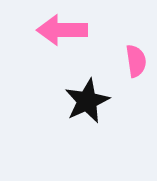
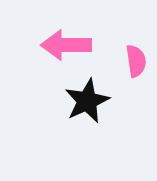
pink arrow: moved 4 px right, 15 px down
